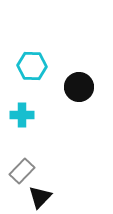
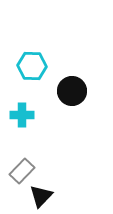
black circle: moved 7 px left, 4 px down
black triangle: moved 1 px right, 1 px up
